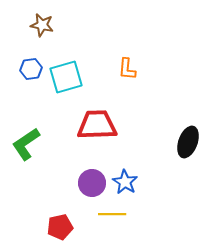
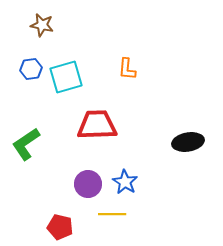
black ellipse: rotated 60 degrees clockwise
purple circle: moved 4 px left, 1 px down
red pentagon: rotated 25 degrees clockwise
